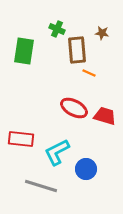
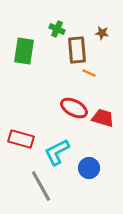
red trapezoid: moved 2 px left, 2 px down
red rectangle: rotated 10 degrees clockwise
blue circle: moved 3 px right, 1 px up
gray line: rotated 44 degrees clockwise
